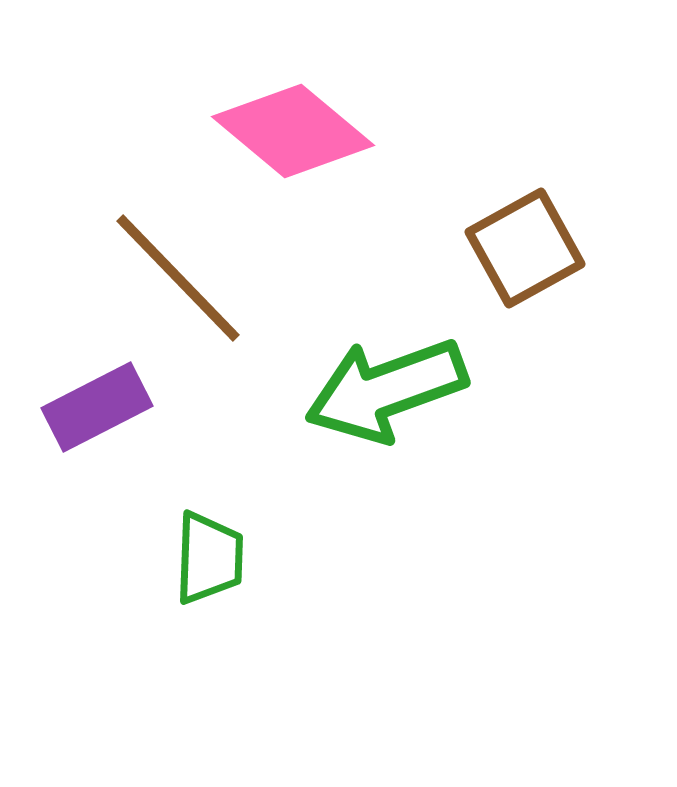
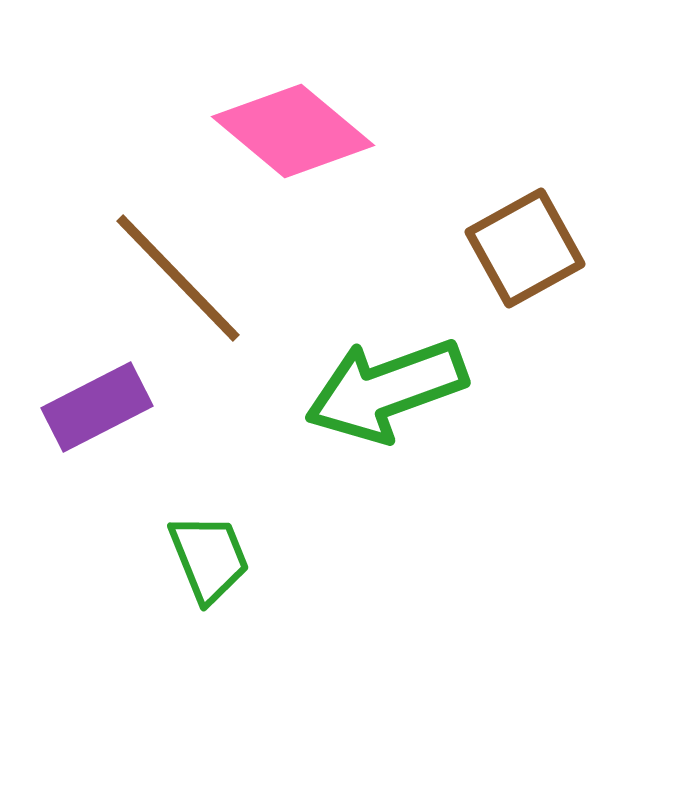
green trapezoid: rotated 24 degrees counterclockwise
